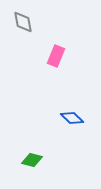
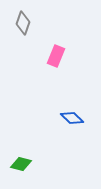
gray diamond: moved 1 px down; rotated 30 degrees clockwise
green diamond: moved 11 px left, 4 px down
